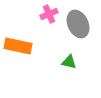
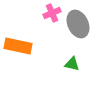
pink cross: moved 3 px right, 1 px up
green triangle: moved 3 px right, 2 px down
